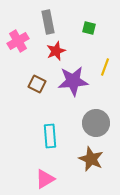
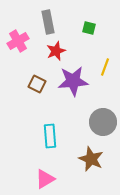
gray circle: moved 7 px right, 1 px up
